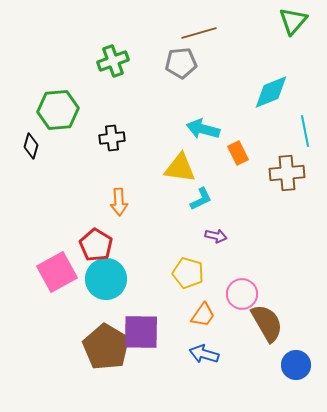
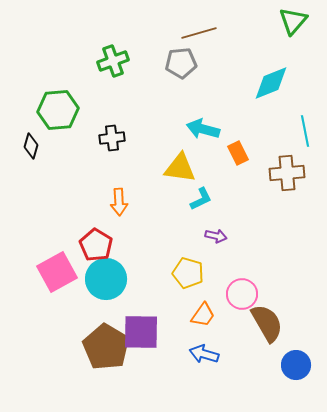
cyan diamond: moved 9 px up
